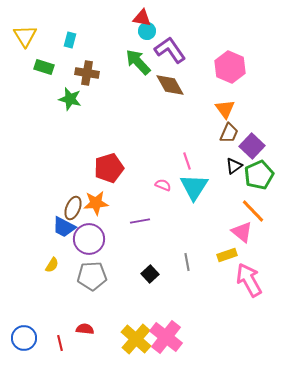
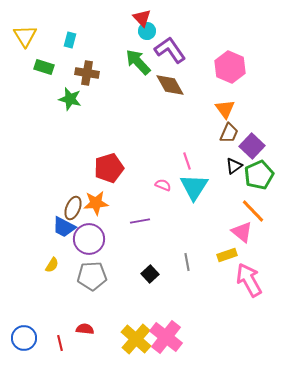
red triangle: rotated 36 degrees clockwise
